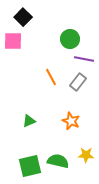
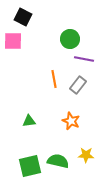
black square: rotated 18 degrees counterclockwise
orange line: moved 3 px right, 2 px down; rotated 18 degrees clockwise
gray rectangle: moved 3 px down
green triangle: rotated 16 degrees clockwise
